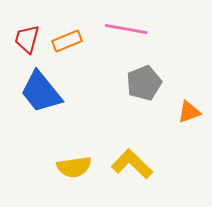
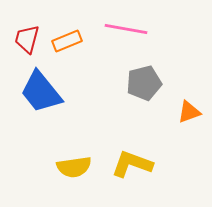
gray pentagon: rotated 8 degrees clockwise
yellow L-shape: rotated 24 degrees counterclockwise
